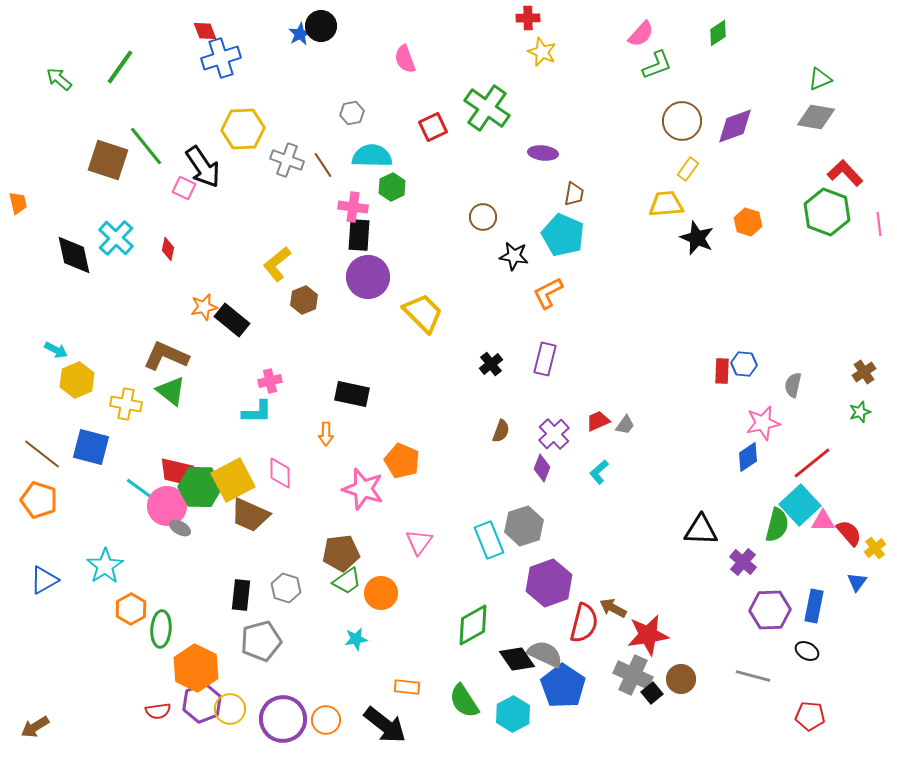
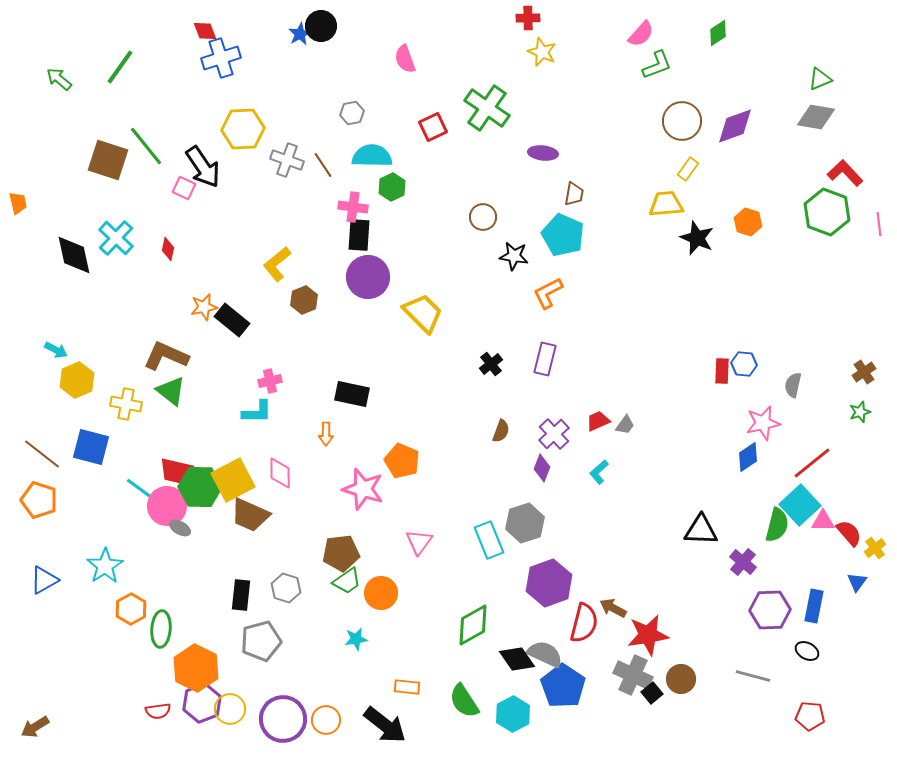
gray hexagon at (524, 526): moved 1 px right, 3 px up
